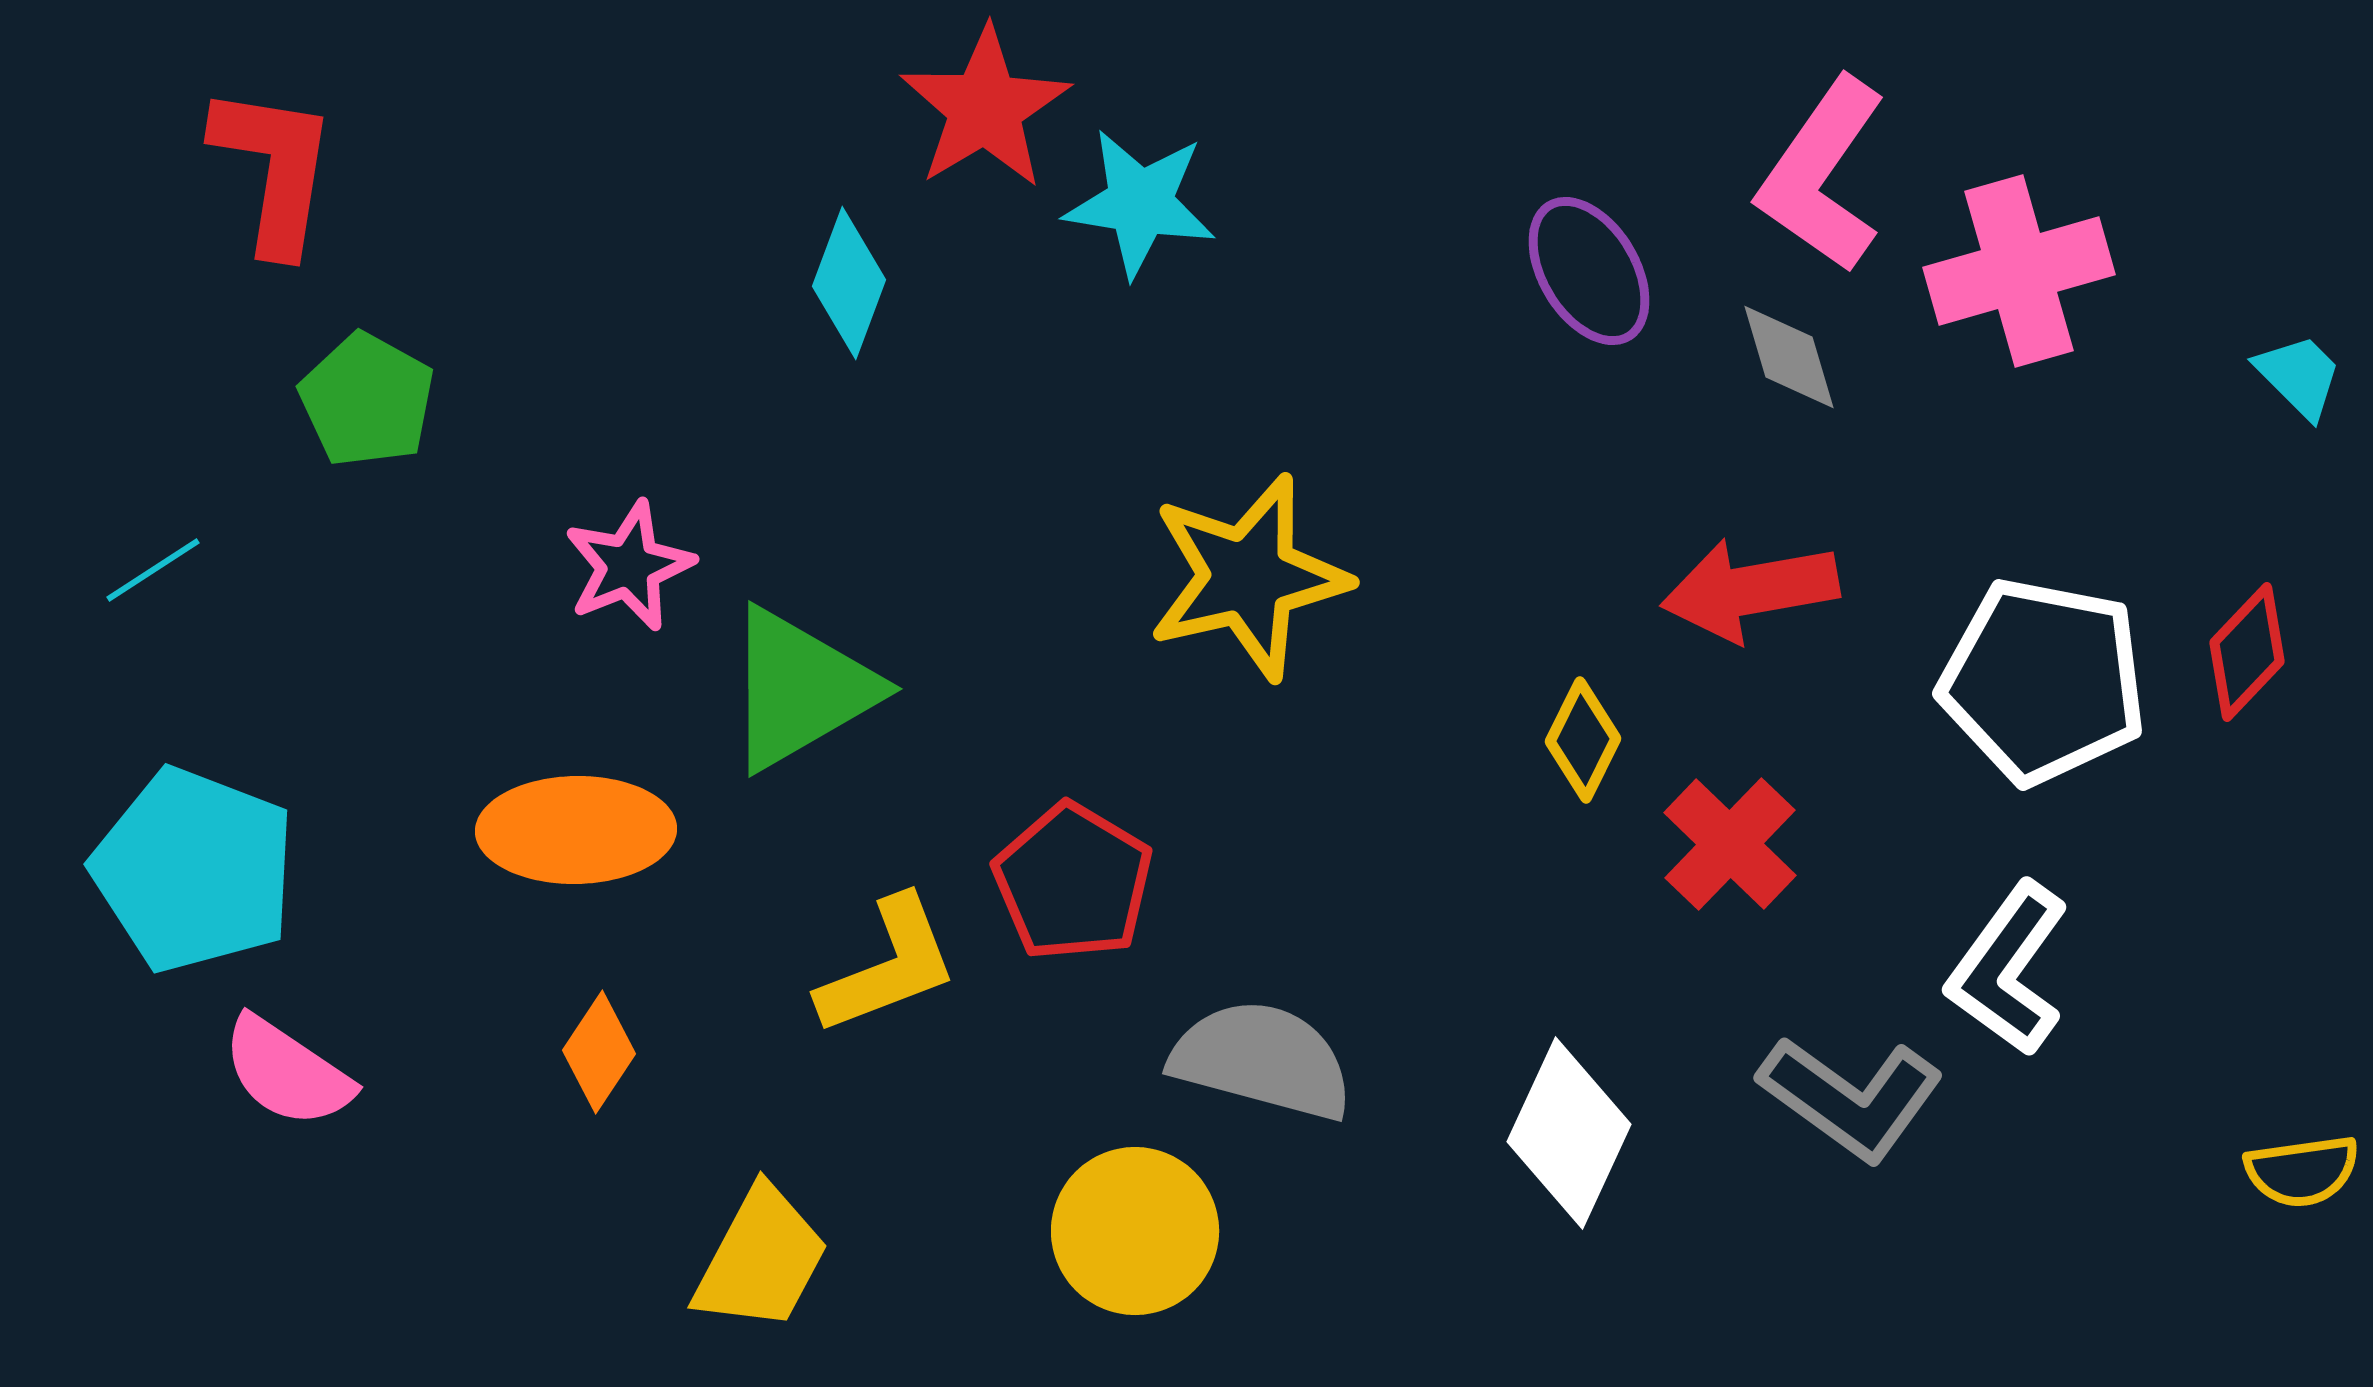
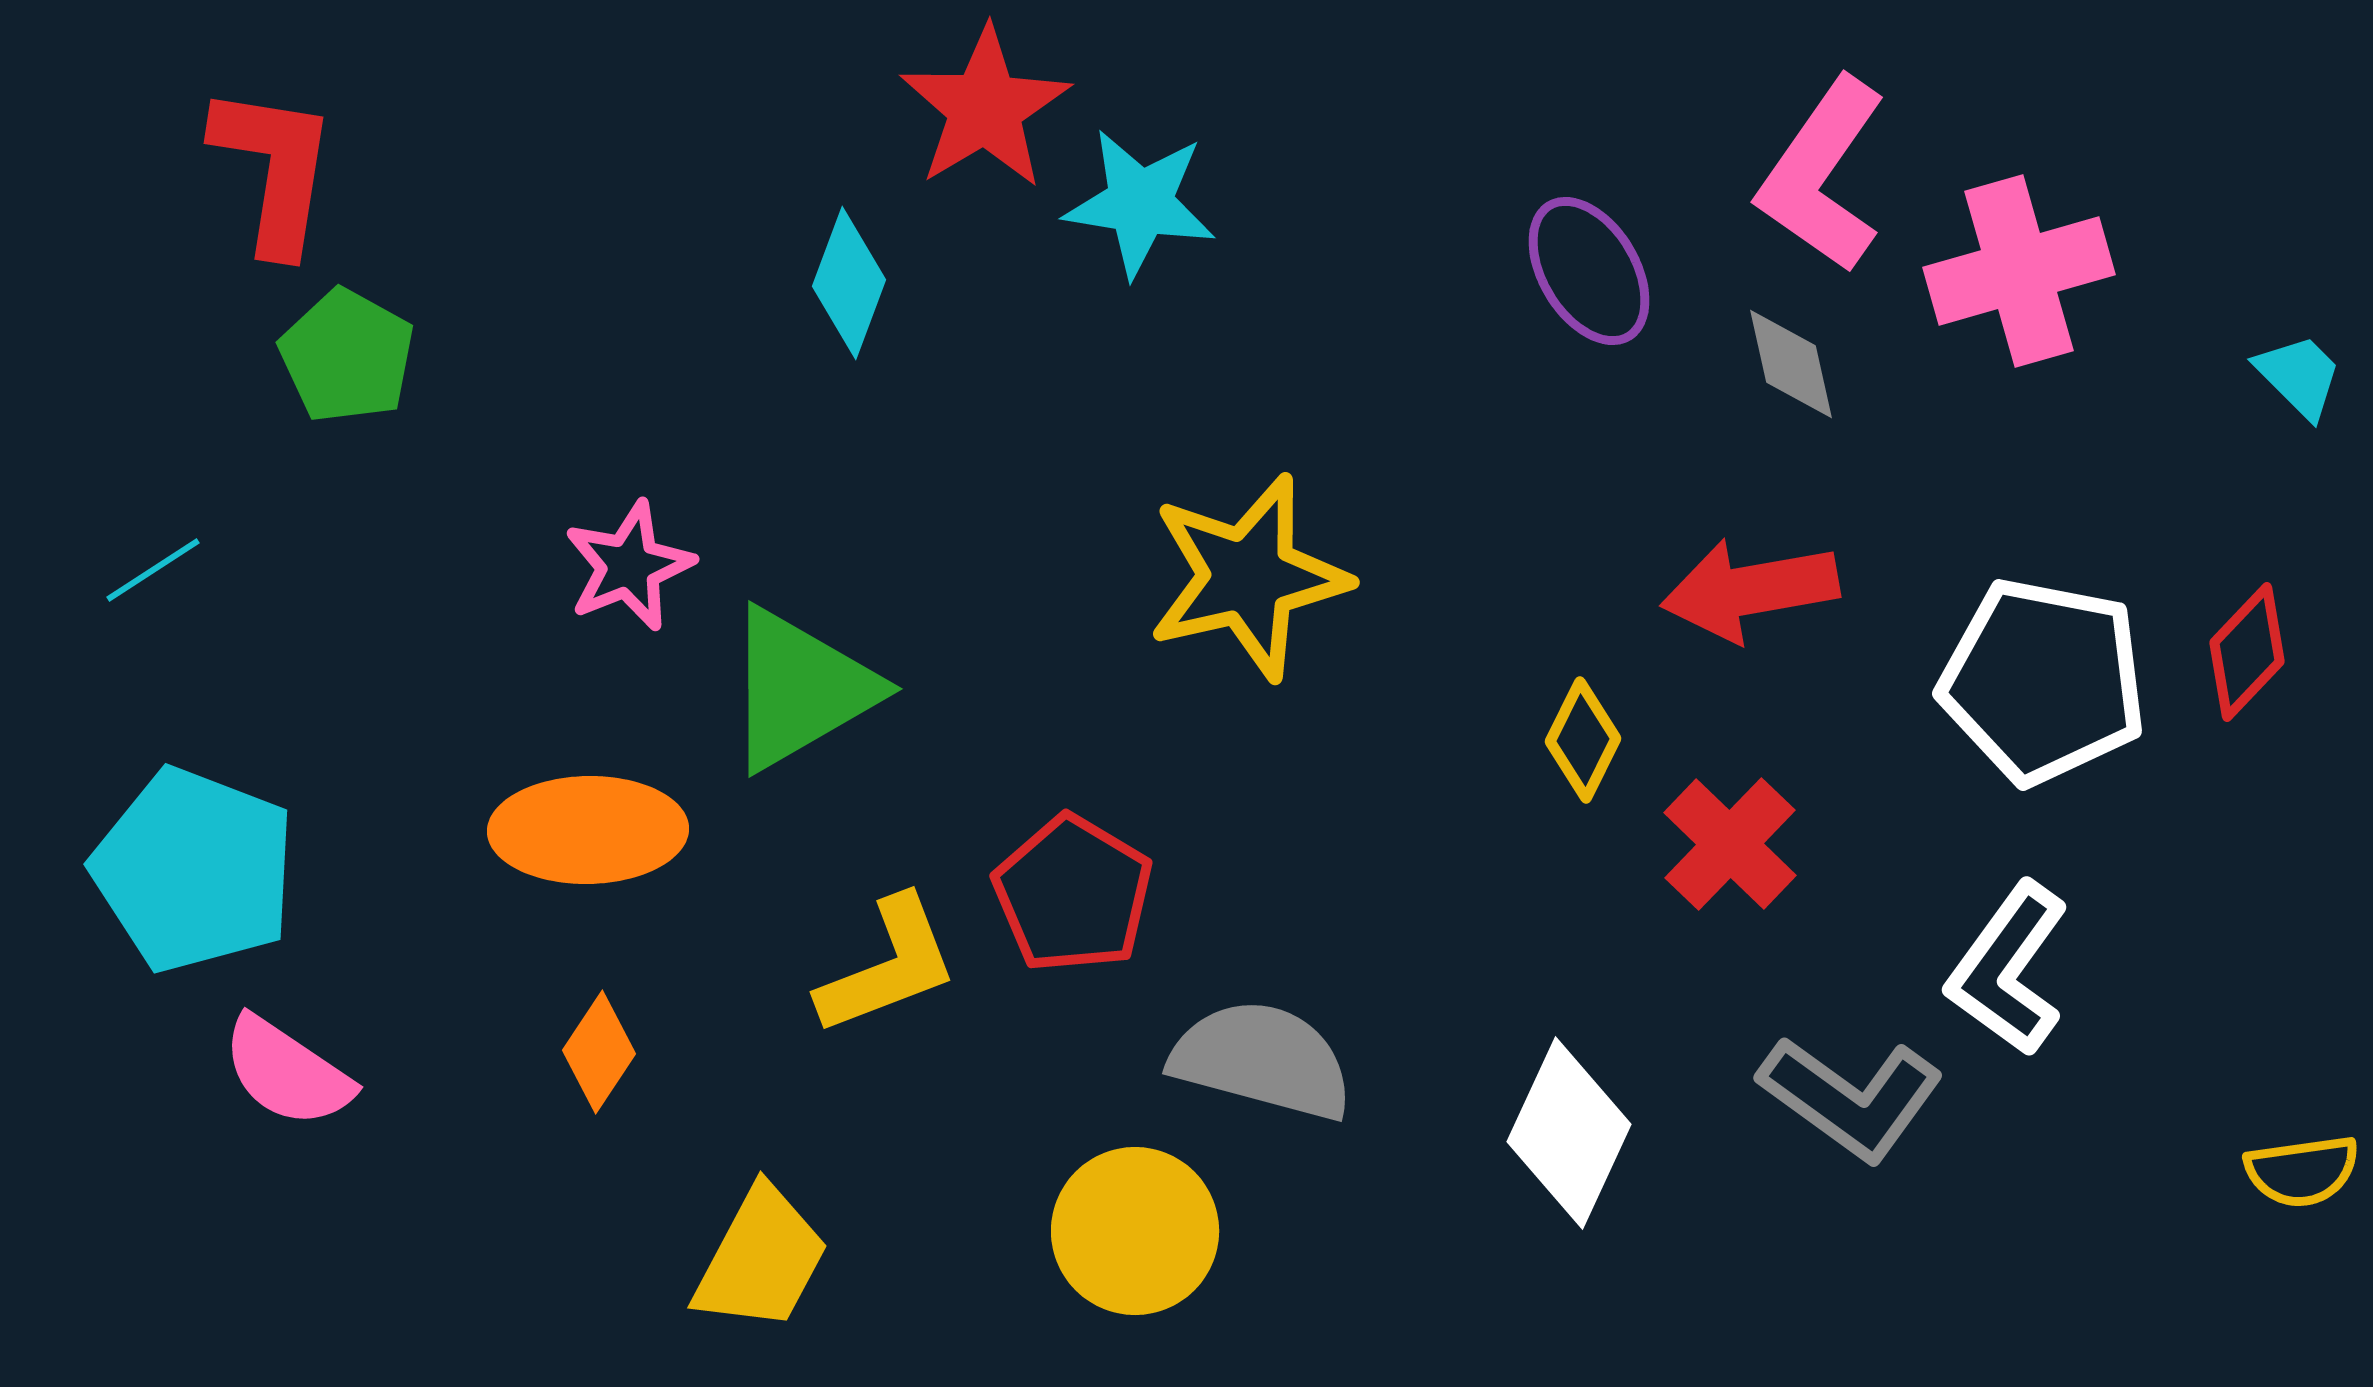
gray diamond: moved 2 px right, 7 px down; rotated 4 degrees clockwise
green pentagon: moved 20 px left, 44 px up
orange ellipse: moved 12 px right
red pentagon: moved 12 px down
